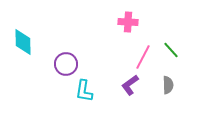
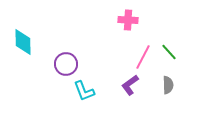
pink cross: moved 2 px up
green line: moved 2 px left, 2 px down
cyan L-shape: rotated 30 degrees counterclockwise
